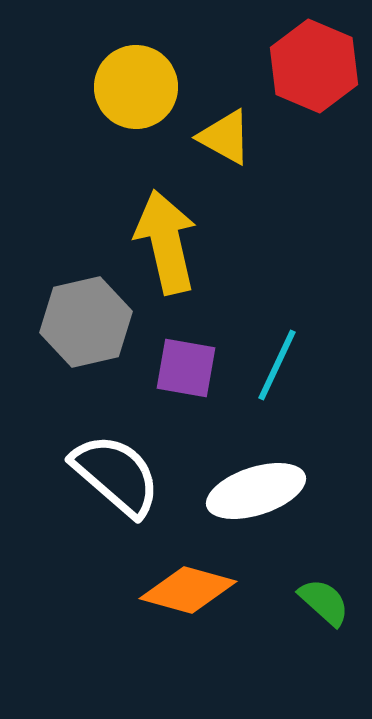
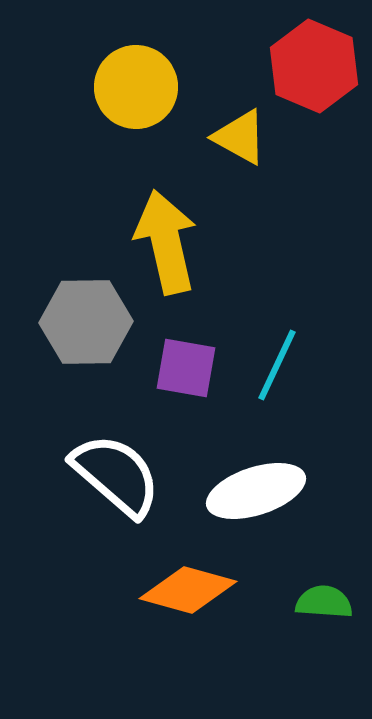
yellow triangle: moved 15 px right
gray hexagon: rotated 12 degrees clockwise
green semicircle: rotated 38 degrees counterclockwise
